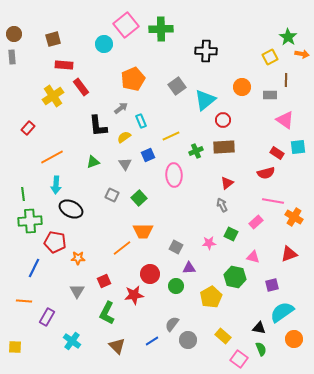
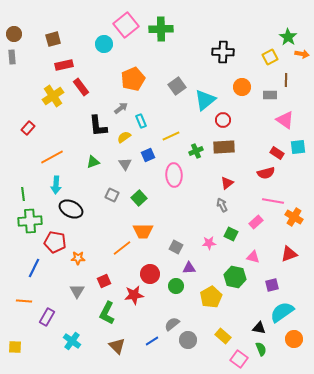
black cross at (206, 51): moved 17 px right, 1 px down
red rectangle at (64, 65): rotated 18 degrees counterclockwise
gray semicircle at (172, 324): rotated 14 degrees clockwise
